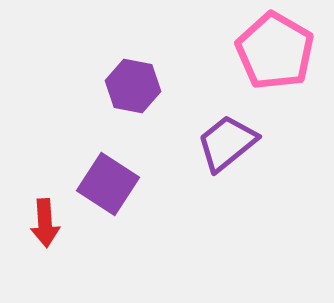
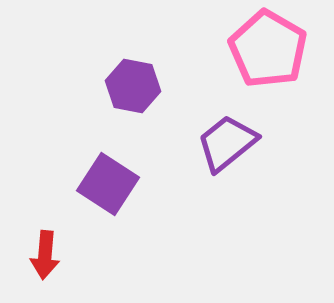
pink pentagon: moved 7 px left, 2 px up
red arrow: moved 32 px down; rotated 9 degrees clockwise
